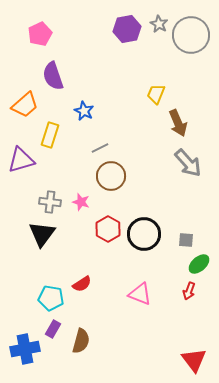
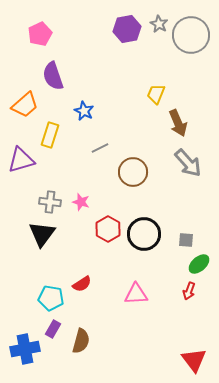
brown circle: moved 22 px right, 4 px up
pink triangle: moved 4 px left; rotated 25 degrees counterclockwise
